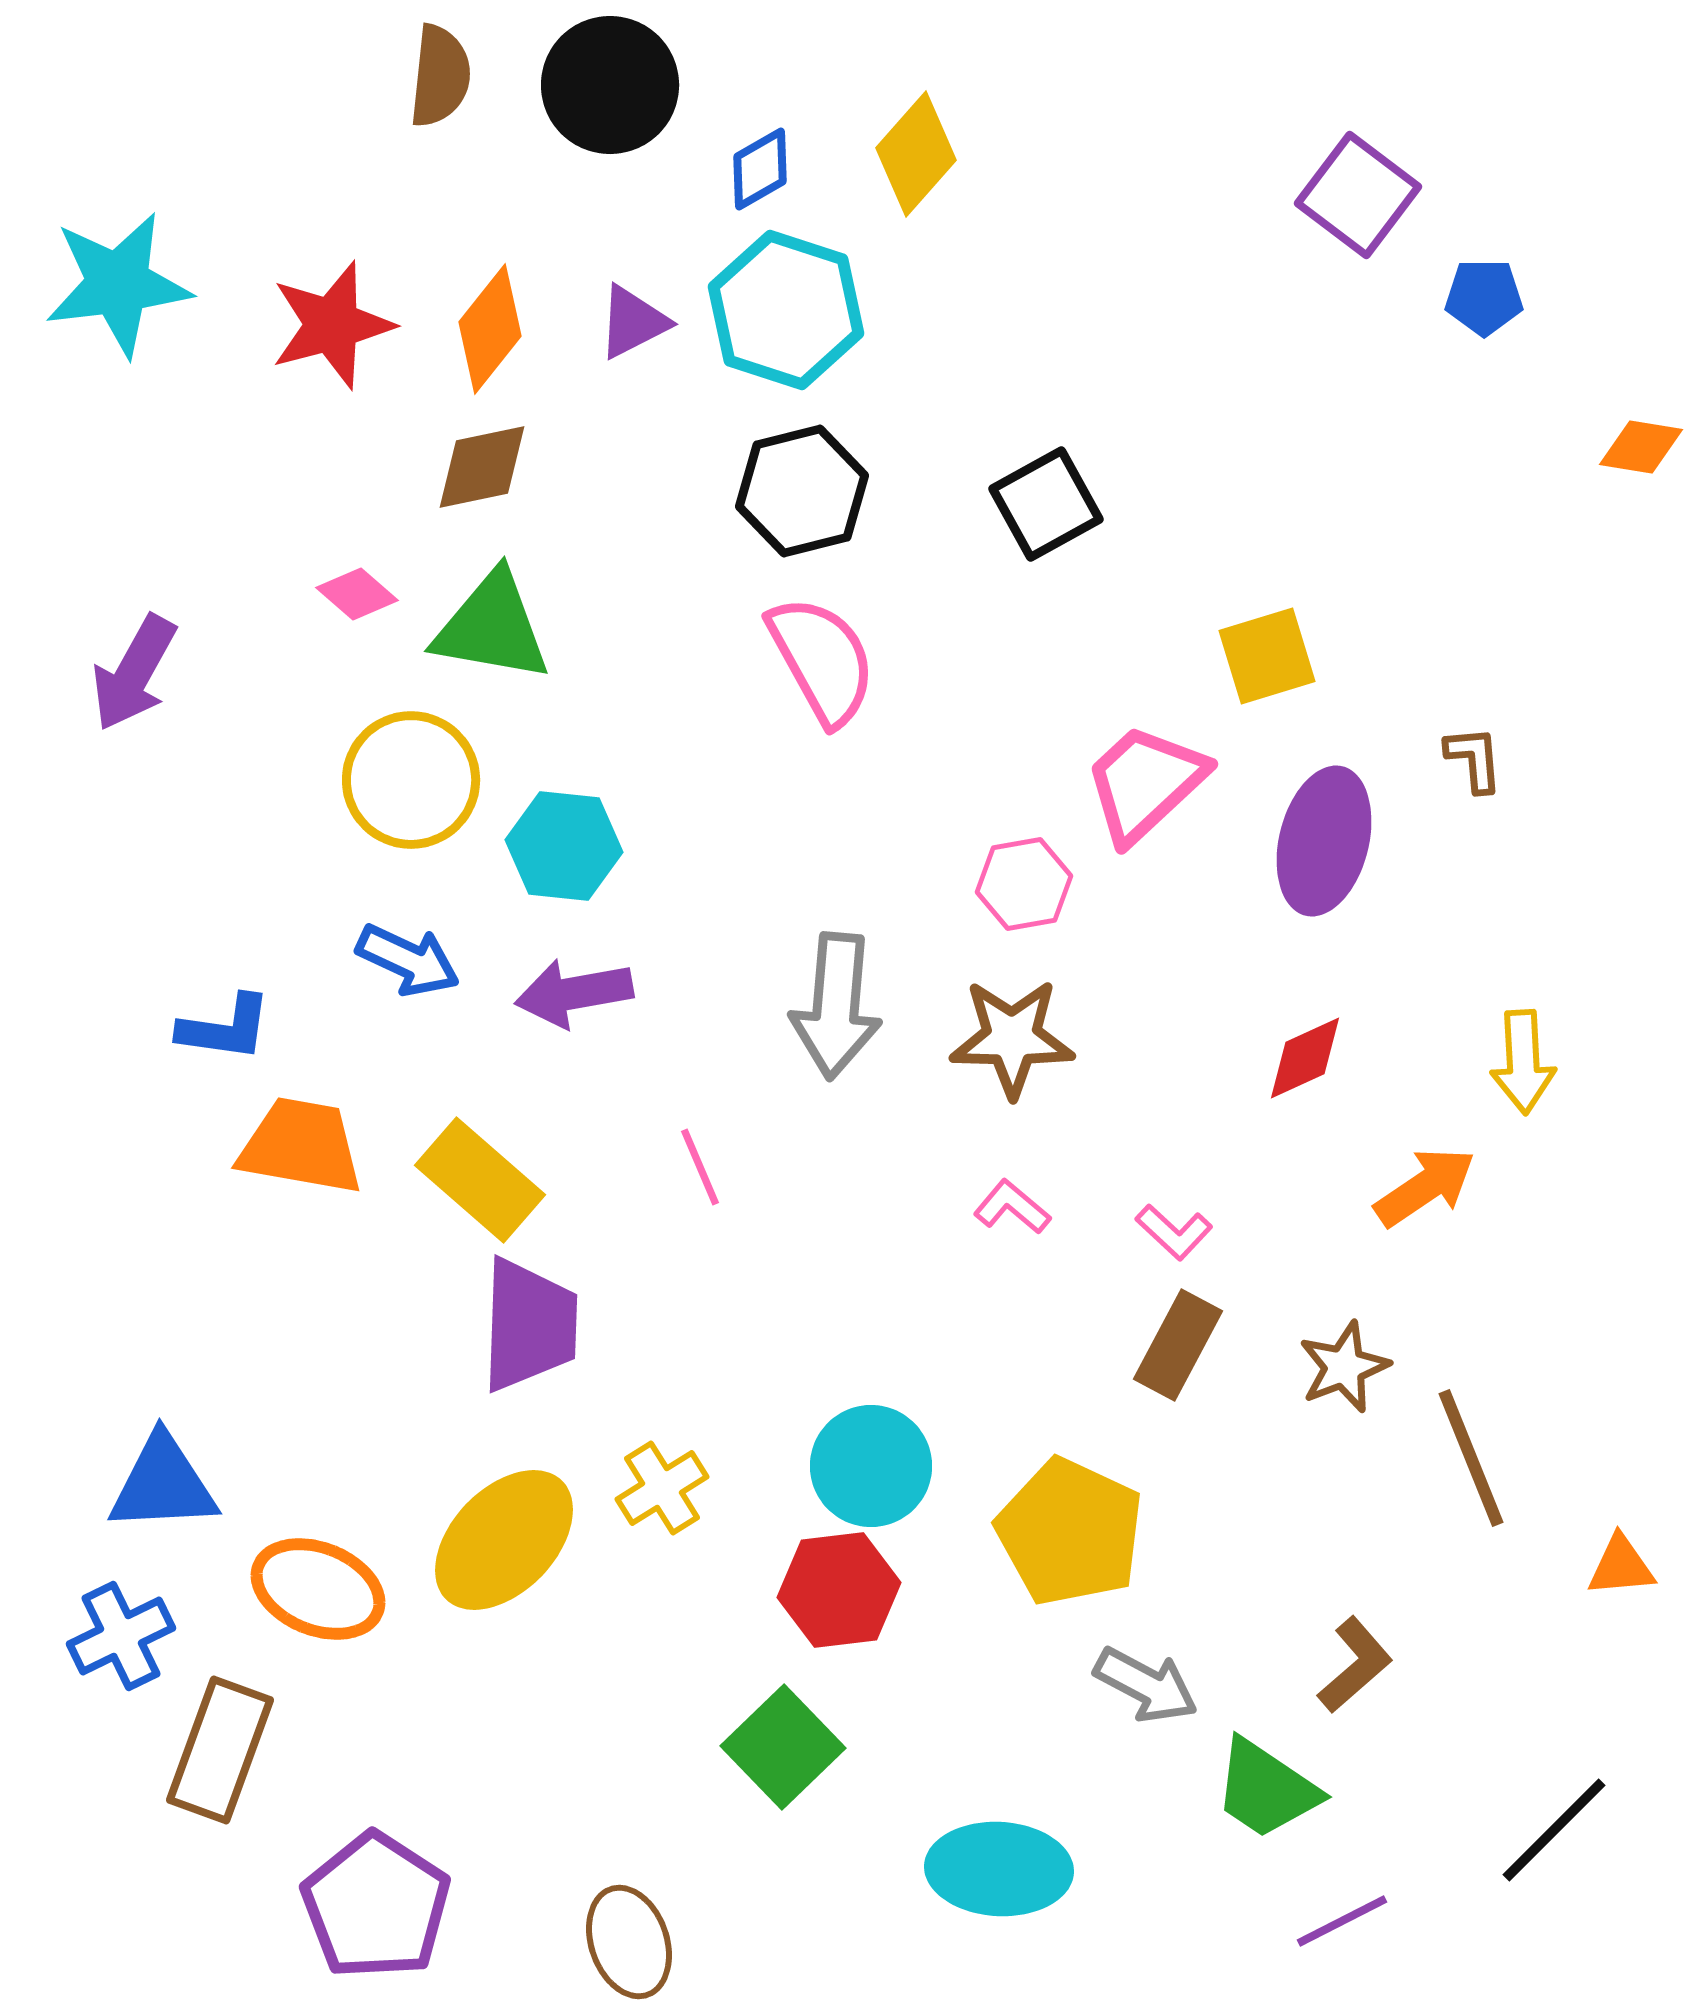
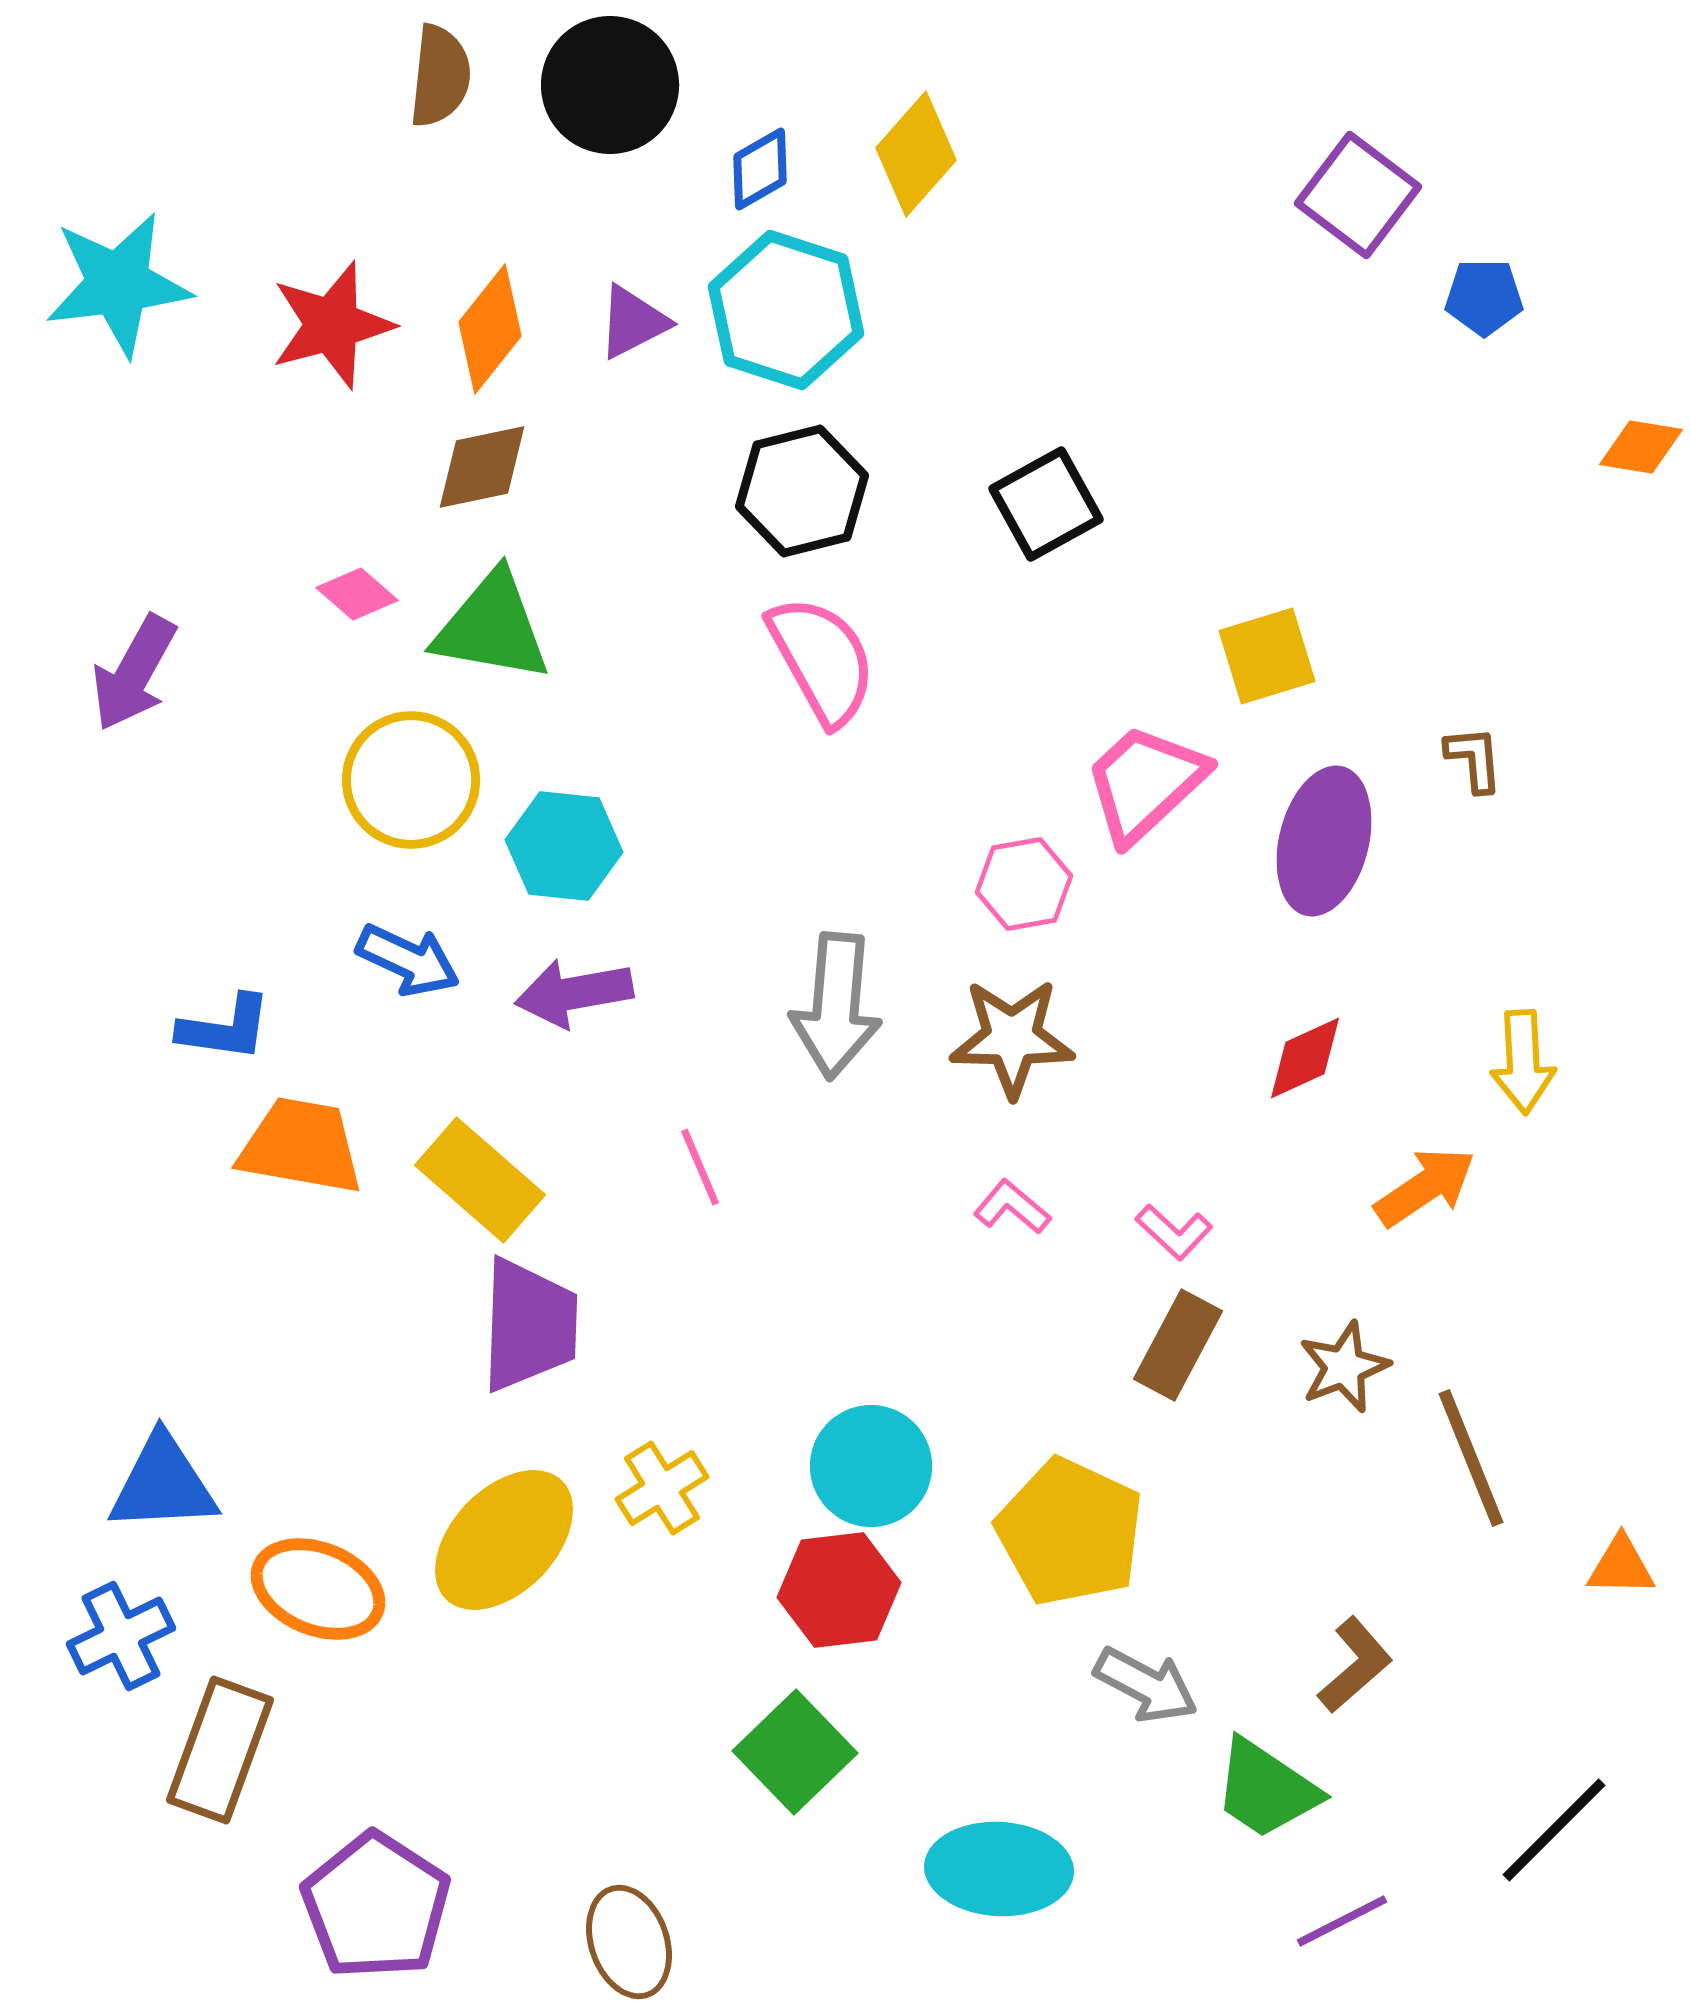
orange triangle at (1621, 1566): rotated 6 degrees clockwise
green square at (783, 1747): moved 12 px right, 5 px down
